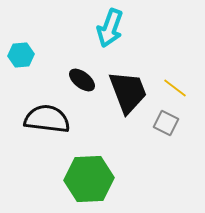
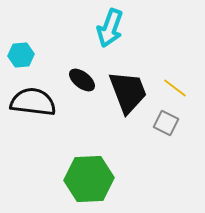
black semicircle: moved 14 px left, 17 px up
